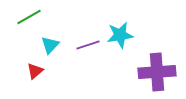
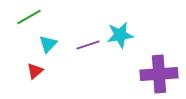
cyan triangle: moved 2 px left, 1 px up
purple cross: moved 2 px right, 2 px down
